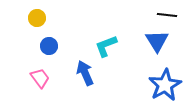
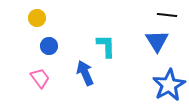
cyan L-shape: rotated 110 degrees clockwise
blue star: moved 4 px right
